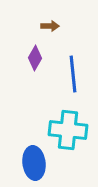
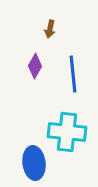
brown arrow: moved 3 px down; rotated 102 degrees clockwise
purple diamond: moved 8 px down
cyan cross: moved 1 px left, 2 px down
